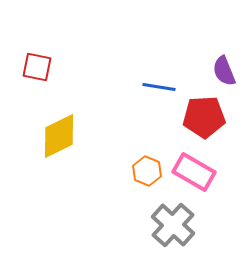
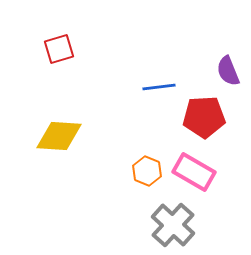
red square: moved 22 px right, 18 px up; rotated 28 degrees counterclockwise
purple semicircle: moved 4 px right
blue line: rotated 16 degrees counterclockwise
yellow diamond: rotated 30 degrees clockwise
